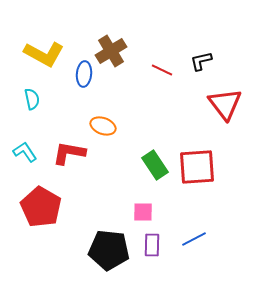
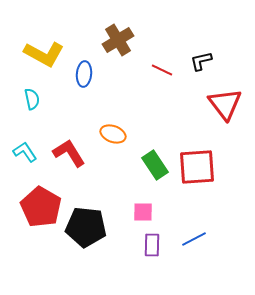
brown cross: moved 7 px right, 11 px up
orange ellipse: moved 10 px right, 8 px down
red L-shape: rotated 48 degrees clockwise
black pentagon: moved 23 px left, 23 px up
